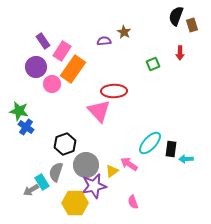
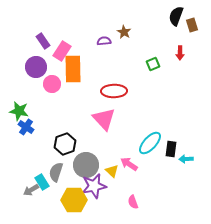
orange rectangle: rotated 36 degrees counterclockwise
pink triangle: moved 5 px right, 8 px down
yellow triangle: rotated 40 degrees counterclockwise
yellow hexagon: moved 1 px left, 3 px up
